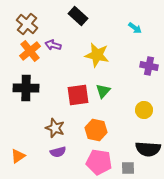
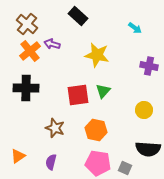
purple arrow: moved 1 px left, 1 px up
purple semicircle: moved 7 px left, 10 px down; rotated 119 degrees clockwise
pink pentagon: moved 1 px left, 1 px down
gray square: moved 3 px left; rotated 24 degrees clockwise
